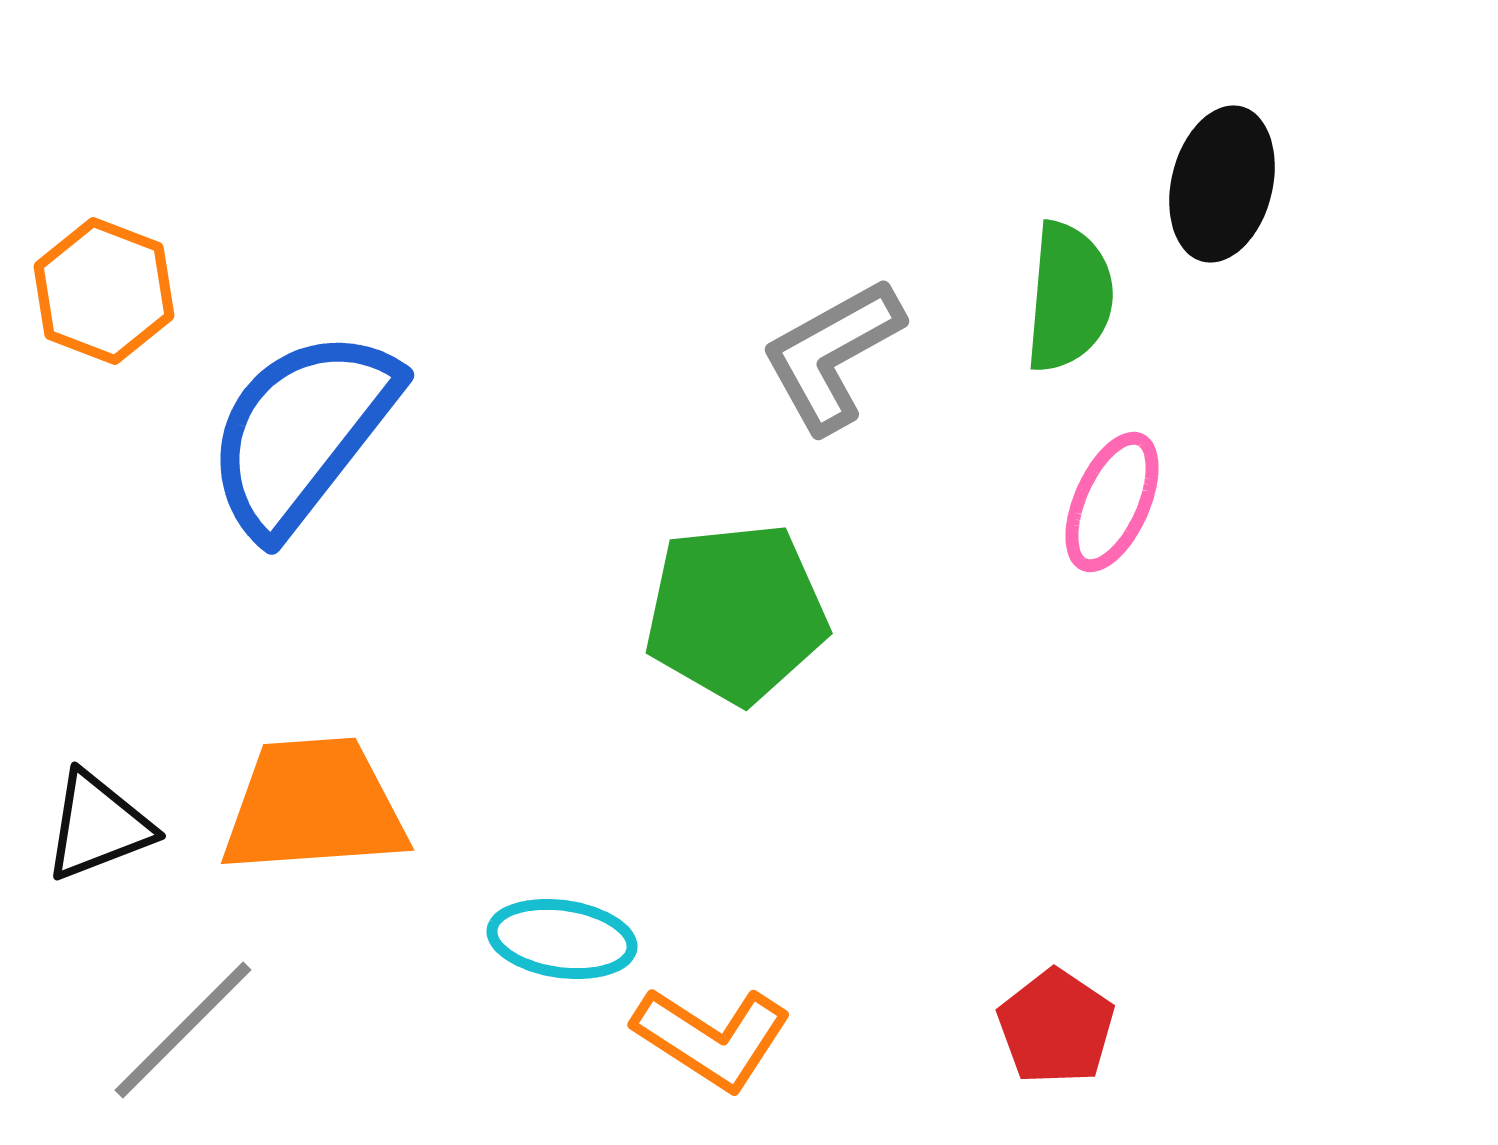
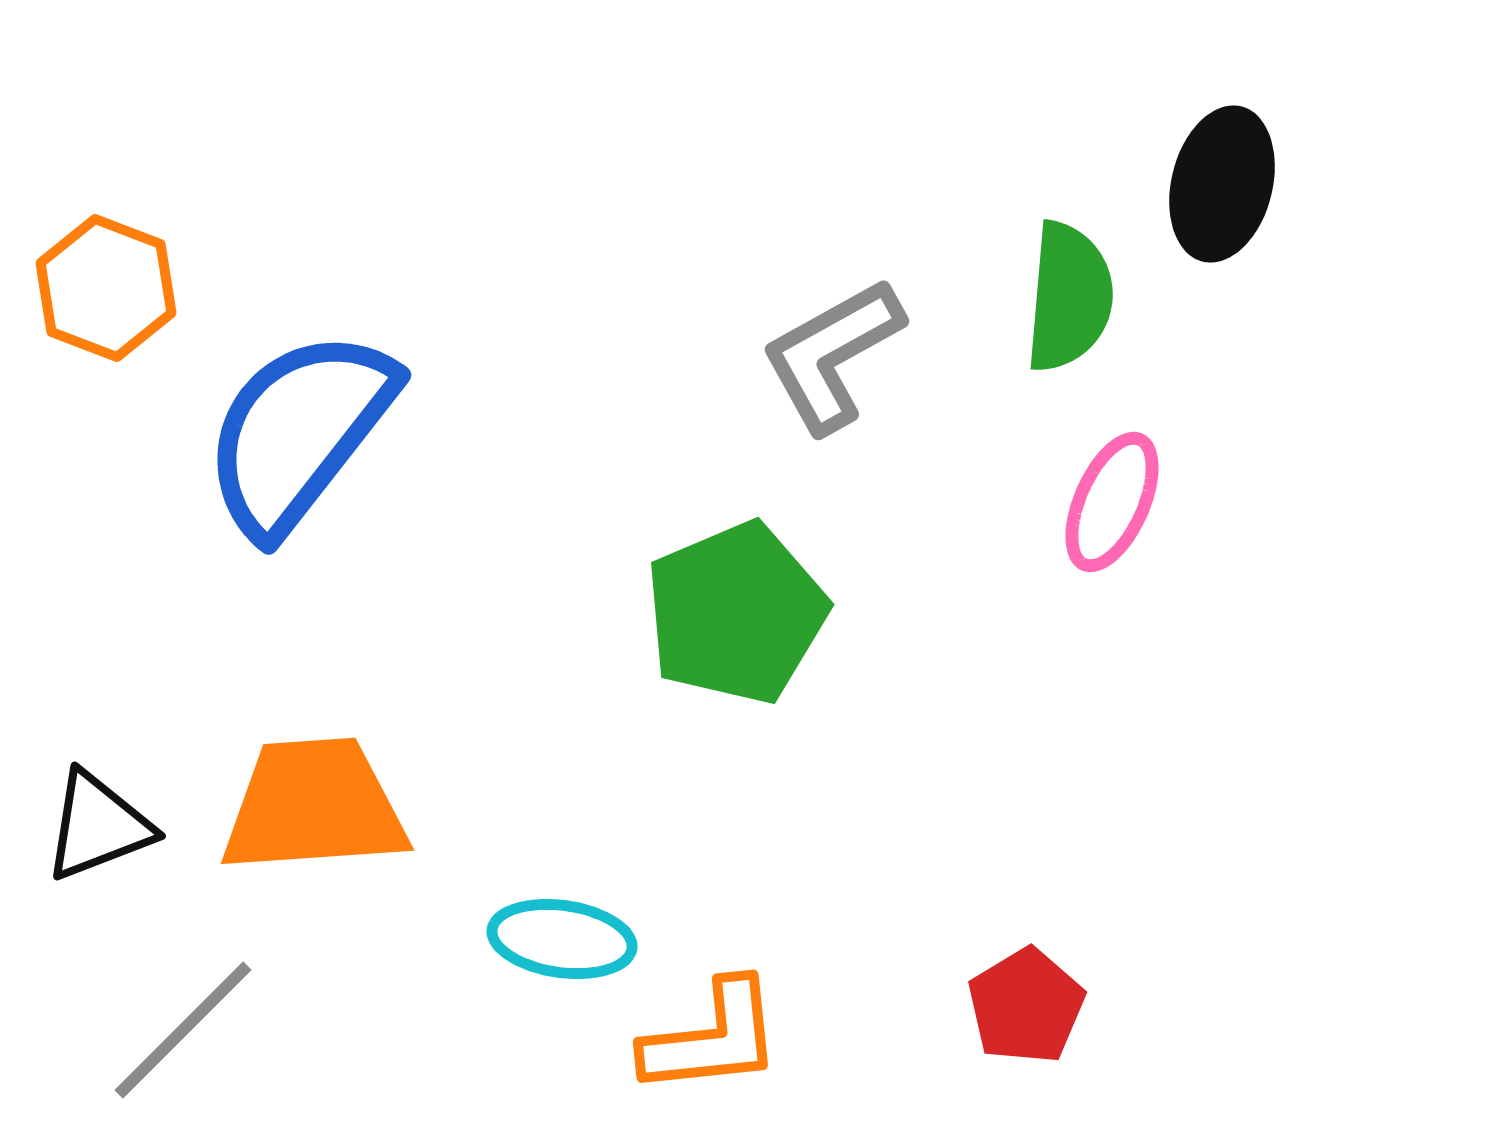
orange hexagon: moved 2 px right, 3 px up
blue semicircle: moved 3 px left
green pentagon: rotated 17 degrees counterclockwise
red pentagon: moved 30 px left, 21 px up; rotated 7 degrees clockwise
orange L-shape: rotated 39 degrees counterclockwise
